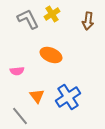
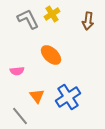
orange ellipse: rotated 20 degrees clockwise
